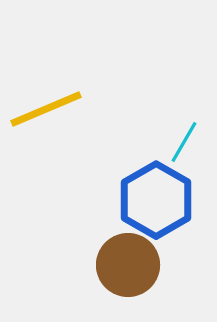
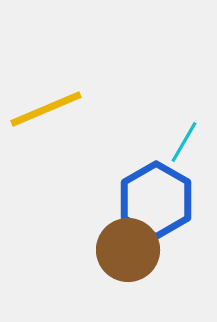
brown circle: moved 15 px up
